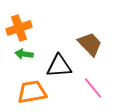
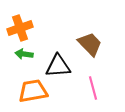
orange cross: moved 1 px right
black triangle: moved 1 px left
pink line: rotated 25 degrees clockwise
orange trapezoid: moved 1 px right, 1 px up
